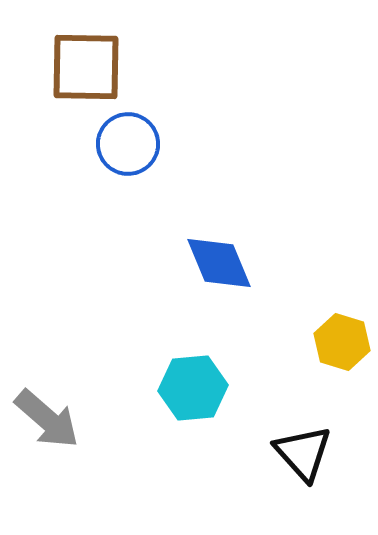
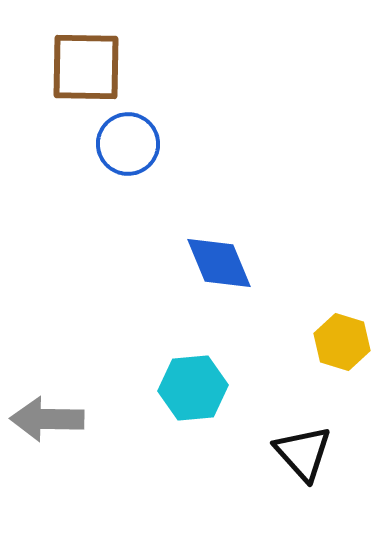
gray arrow: rotated 140 degrees clockwise
